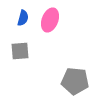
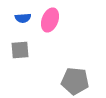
blue semicircle: rotated 70 degrees clockwise
gray square: moved 1 px up
